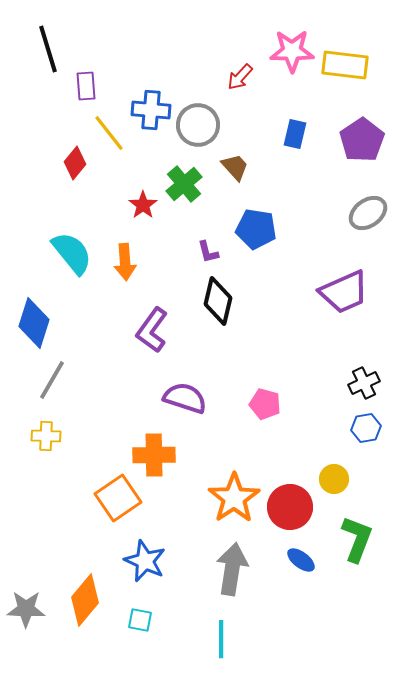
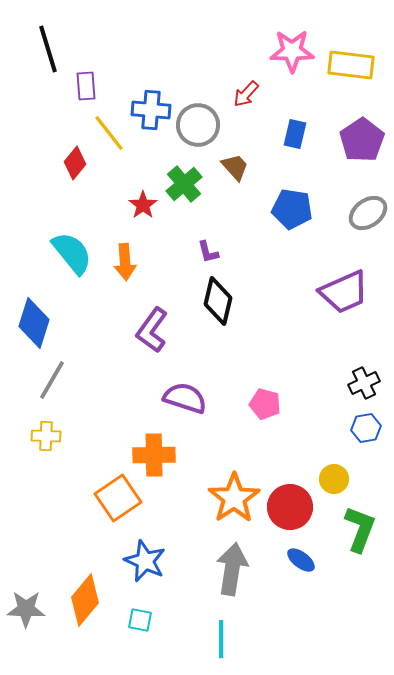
yellow rectangle at (345, 65): moved 6 px right
red arrow at (240, 77): moved 6 px right, 17 px down
blue pentagon at (256, 229): moved 36 px right, 20 px up
green L-shape at (357, 539): moved 3 px right, 10 px up
